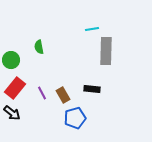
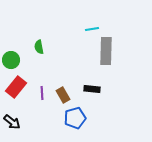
red rectangle: moved 1 px right, 1 px up
purple line: rotated 24 degrees clockwise
black arrow: moved 9 px down
